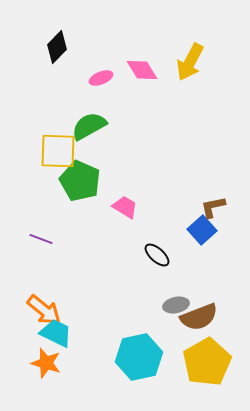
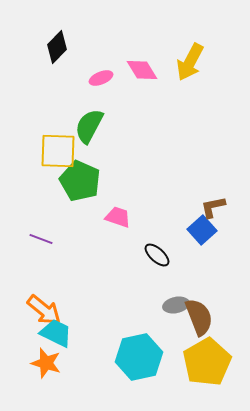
green semicircle: rotated 33 degrees counterclockwise
pink trapezoid: moved 7 px left, 10 px down; rotated 12 degrees counterclockwise
brown semicircle: rotated 90 degrees counterclockwise
